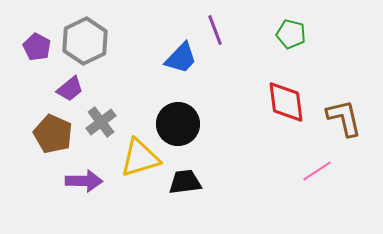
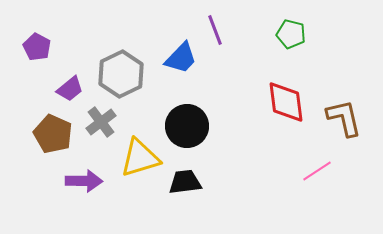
gray hexagon: moved 36 px right, 33 px down
black circle: moved 9 px right, 2 px down
